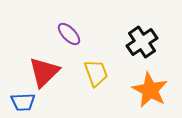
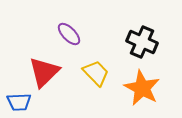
black cross: rotated 32 degrees counterclockwise
yellow trapezoid: rotated 24 degrees counterclockwise
orange star: moved 8 px left, 2 px up
blue trapezoid: moved 4 px left
